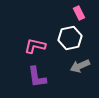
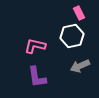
white hexagon: moved 2 px right, 2 px up
